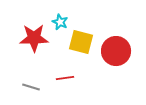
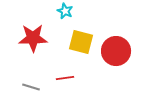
cyan star: moved 5 px right, 11 px up
red star: moved 1 px left
